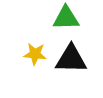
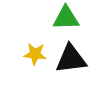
black triangle: rotated 8 degrees counterclockwise
